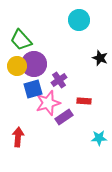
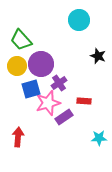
black star: moved 2 px left, 2 px up
purple circle: moved 7 px right
purple cross: moved 3 px down
blue square: moved 2 px left
